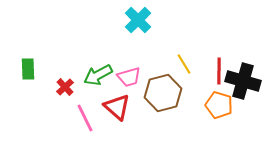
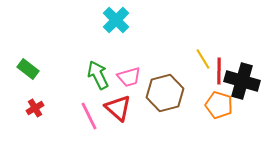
cyan cross: moved 22 px left
yellow line: moved 19 px right, 5 px up
green rectangle: rotated 50 degrees counterclockwise
green arrow: rotated 92 degrees clockwise
black cross: moved 1 px left
red cross: moved 30 px left, 21 px down; rotated 12 degrees clockwise
brown hexagon: moved 2 px right
red triangle: moved 1 px right, 1 px down
pink line: moved 4 px right, 2 px up
